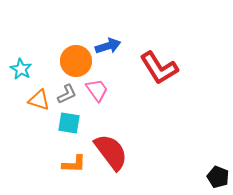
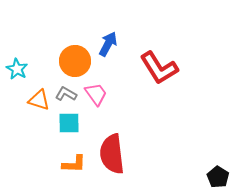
blue arrow: moved 2 px up; rotated 45 degrees counterclockwise
orange circle: moved 1 px left
cyan star: moved 4 px left
pink trapezoid: moved 1 px left, 4 px down
gray L-shape: moved 1 px left; rotated 125 degrees counterclockwise
cyan square: rotated 10 degrees counterclockwise
red semicircle: moved 1 px right, 2 px down; rotated 150 degrees counterclockwise
black pentagon: rotated 10 degrees clockwise
